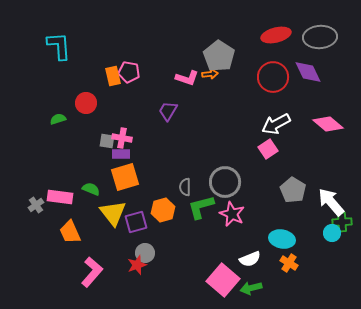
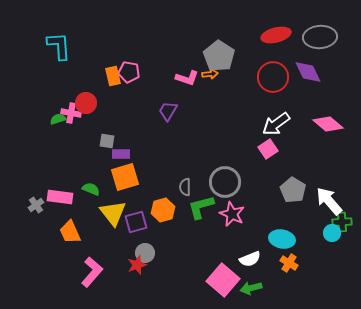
white arrow at (276, 124): rotated 8 degrees counterclockwise
pink cross at (122, 138): moved 51 px left, 25 px up
white arrow at (331, 202): moved 2 px left, 1 px up
